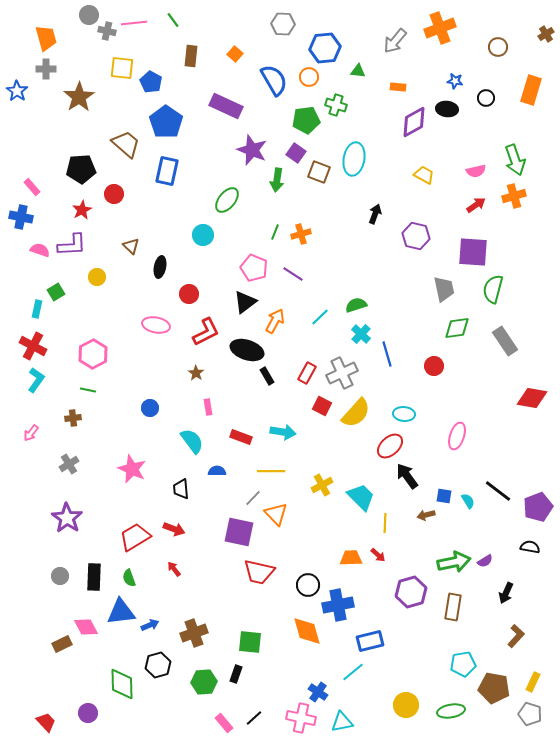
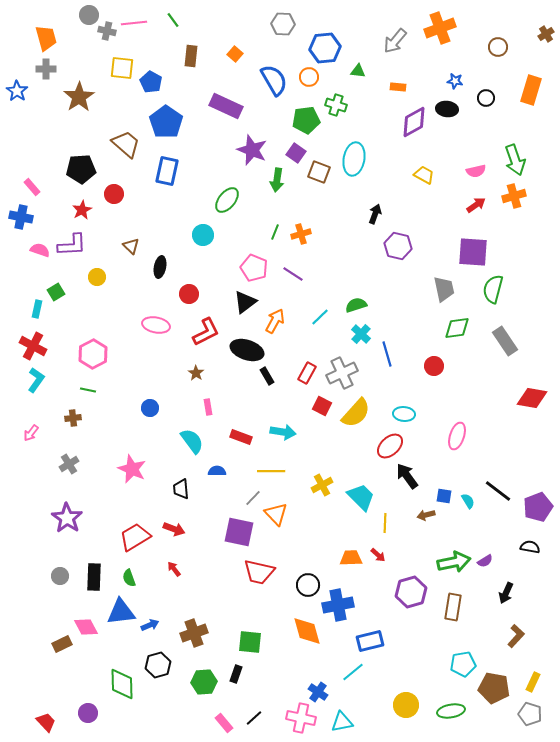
purple hexagon at (416, 236): moved 18 px left, 10 px down
